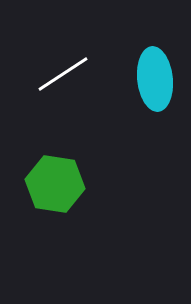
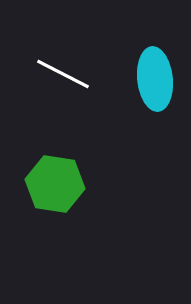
white line: rotated 60 degrees clockwise
